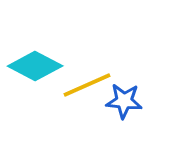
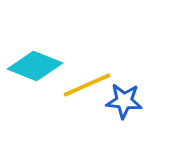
cyan diamond: rotated 6 degrees counterclockwise
